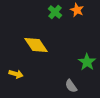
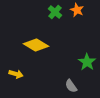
yellow diamond: rotated 25 degrees counterclockwise
